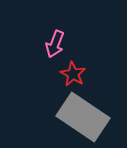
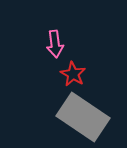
pink arrow: rotated 28 degrees counterclockwise
